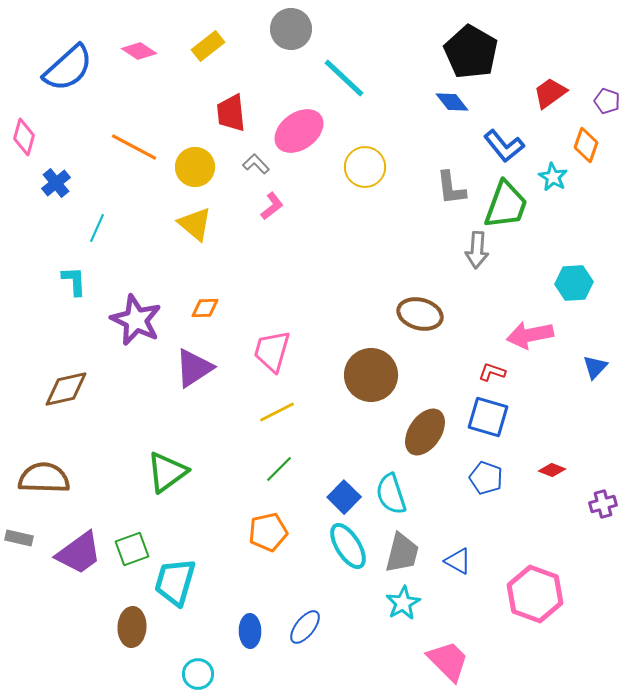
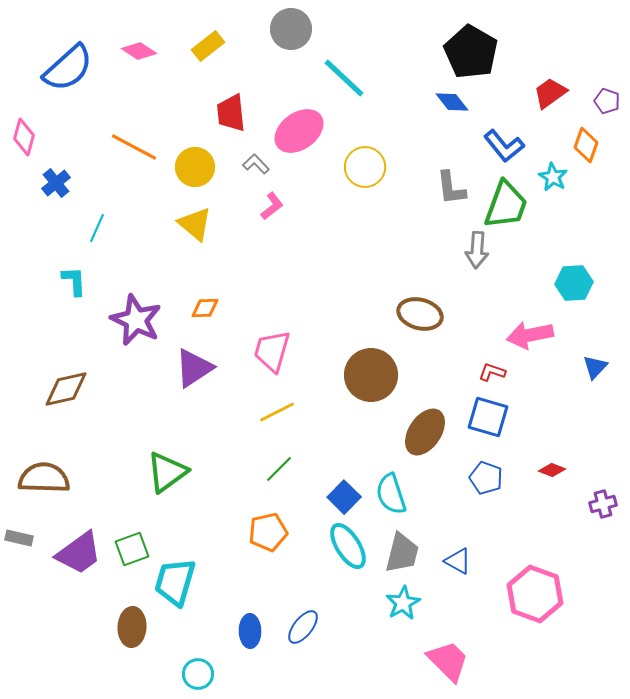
blue ellipse at (305, 627): moved 2 px left
